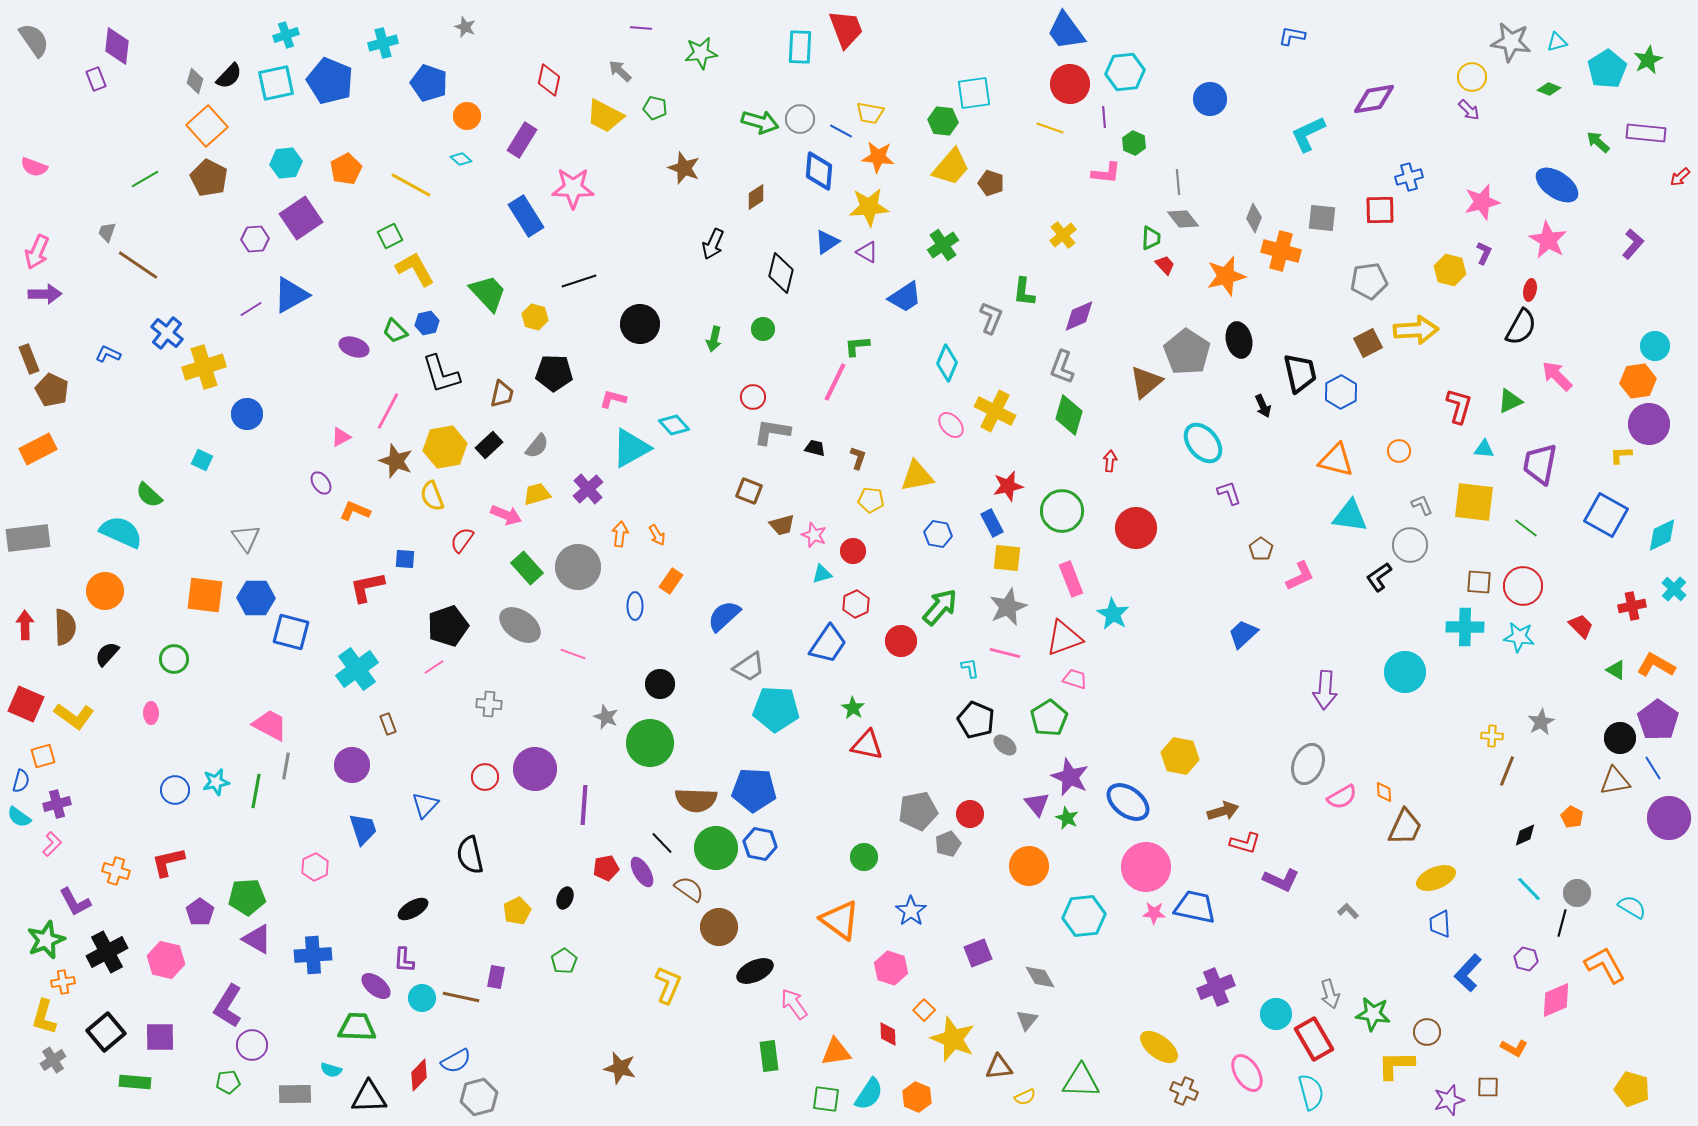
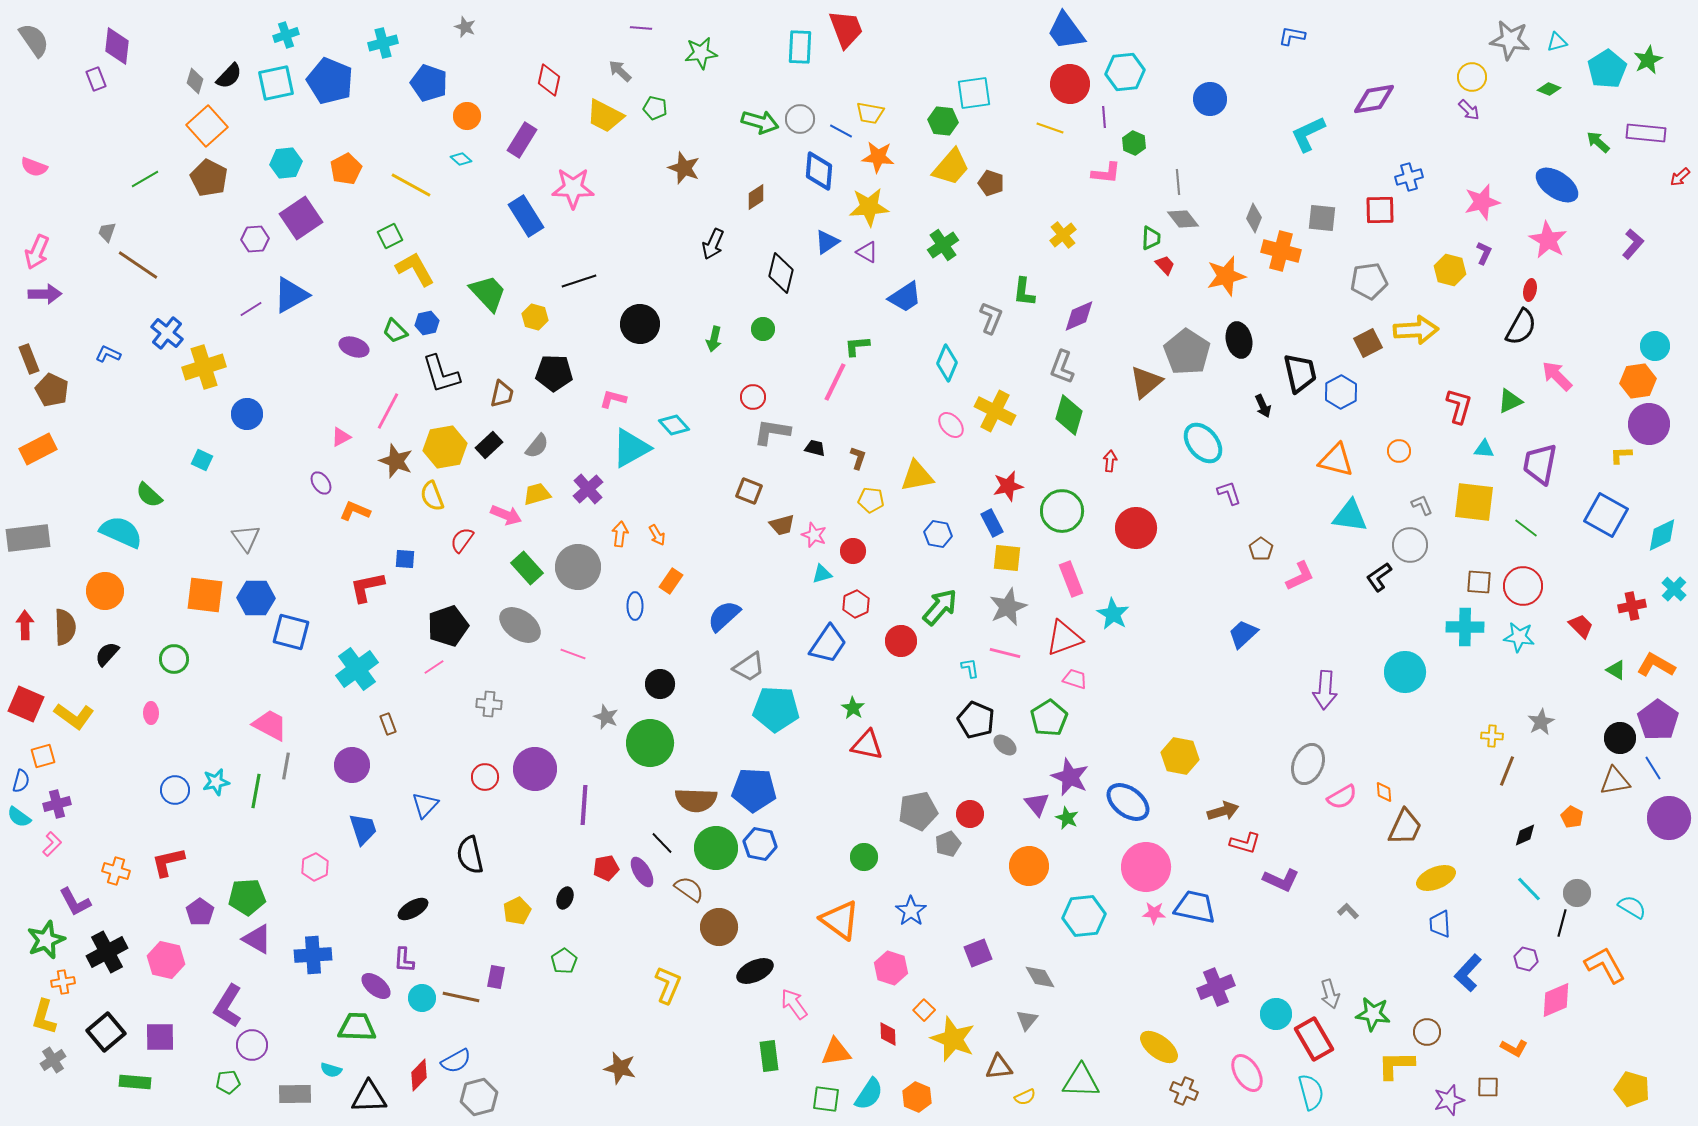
gray star at (1511, 42): moved 1 px left, 2 px up
